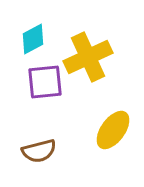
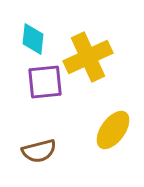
cyan diamond: rotated 56 degrees counterclockwise
